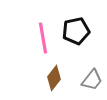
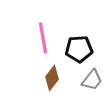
black pentagon: moved 3 px right, 18 px down; rotated 8 degrees clockwise
brown diamond: moved 2 px left
